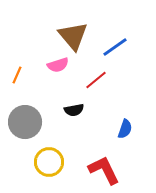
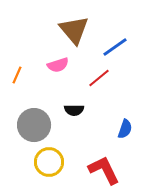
brown triangle: moved 1 px right, 6 px up
red line: moved 3 px right, 2 px up
black semicircle: rotated 12 degrees clockwise
gray circle: moved 9 px right, 3 px down
